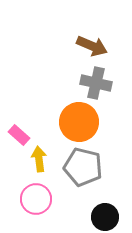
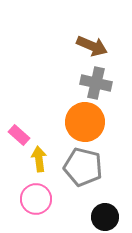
orange circle: moved 6 px right
